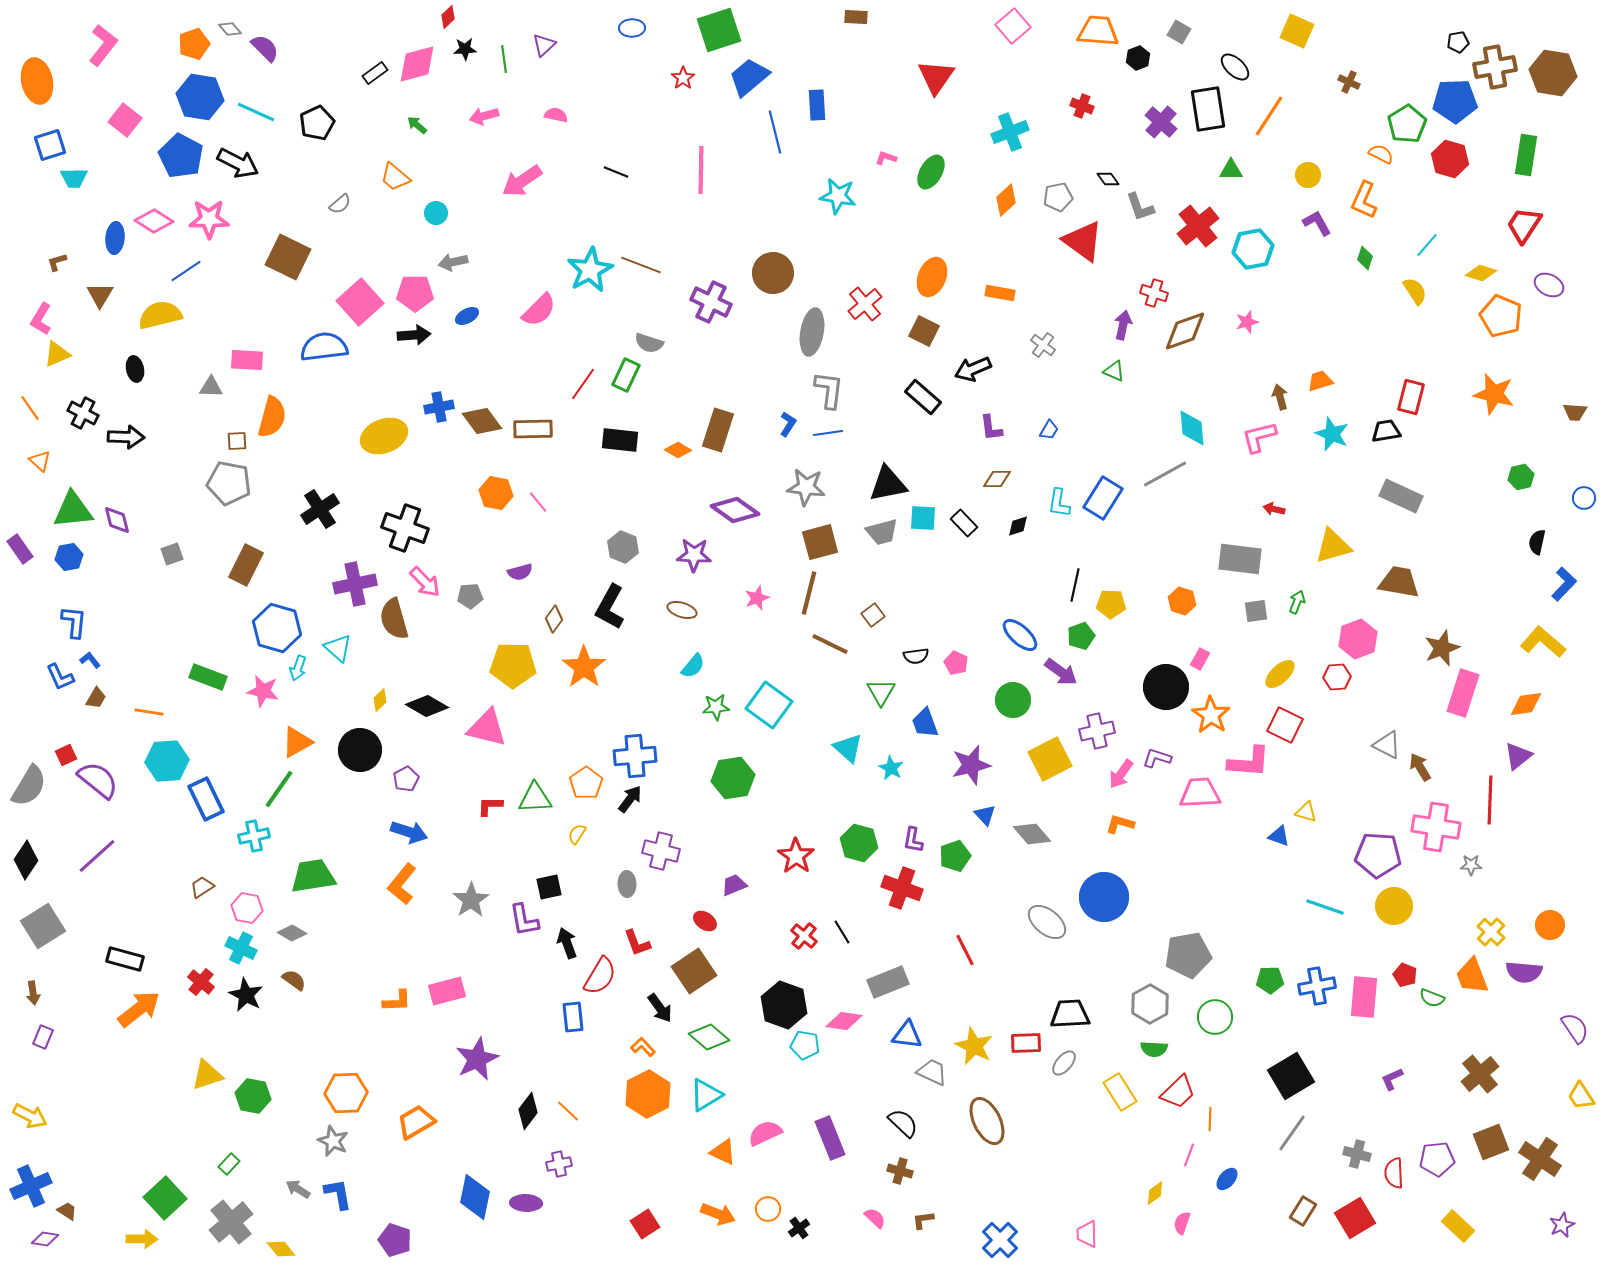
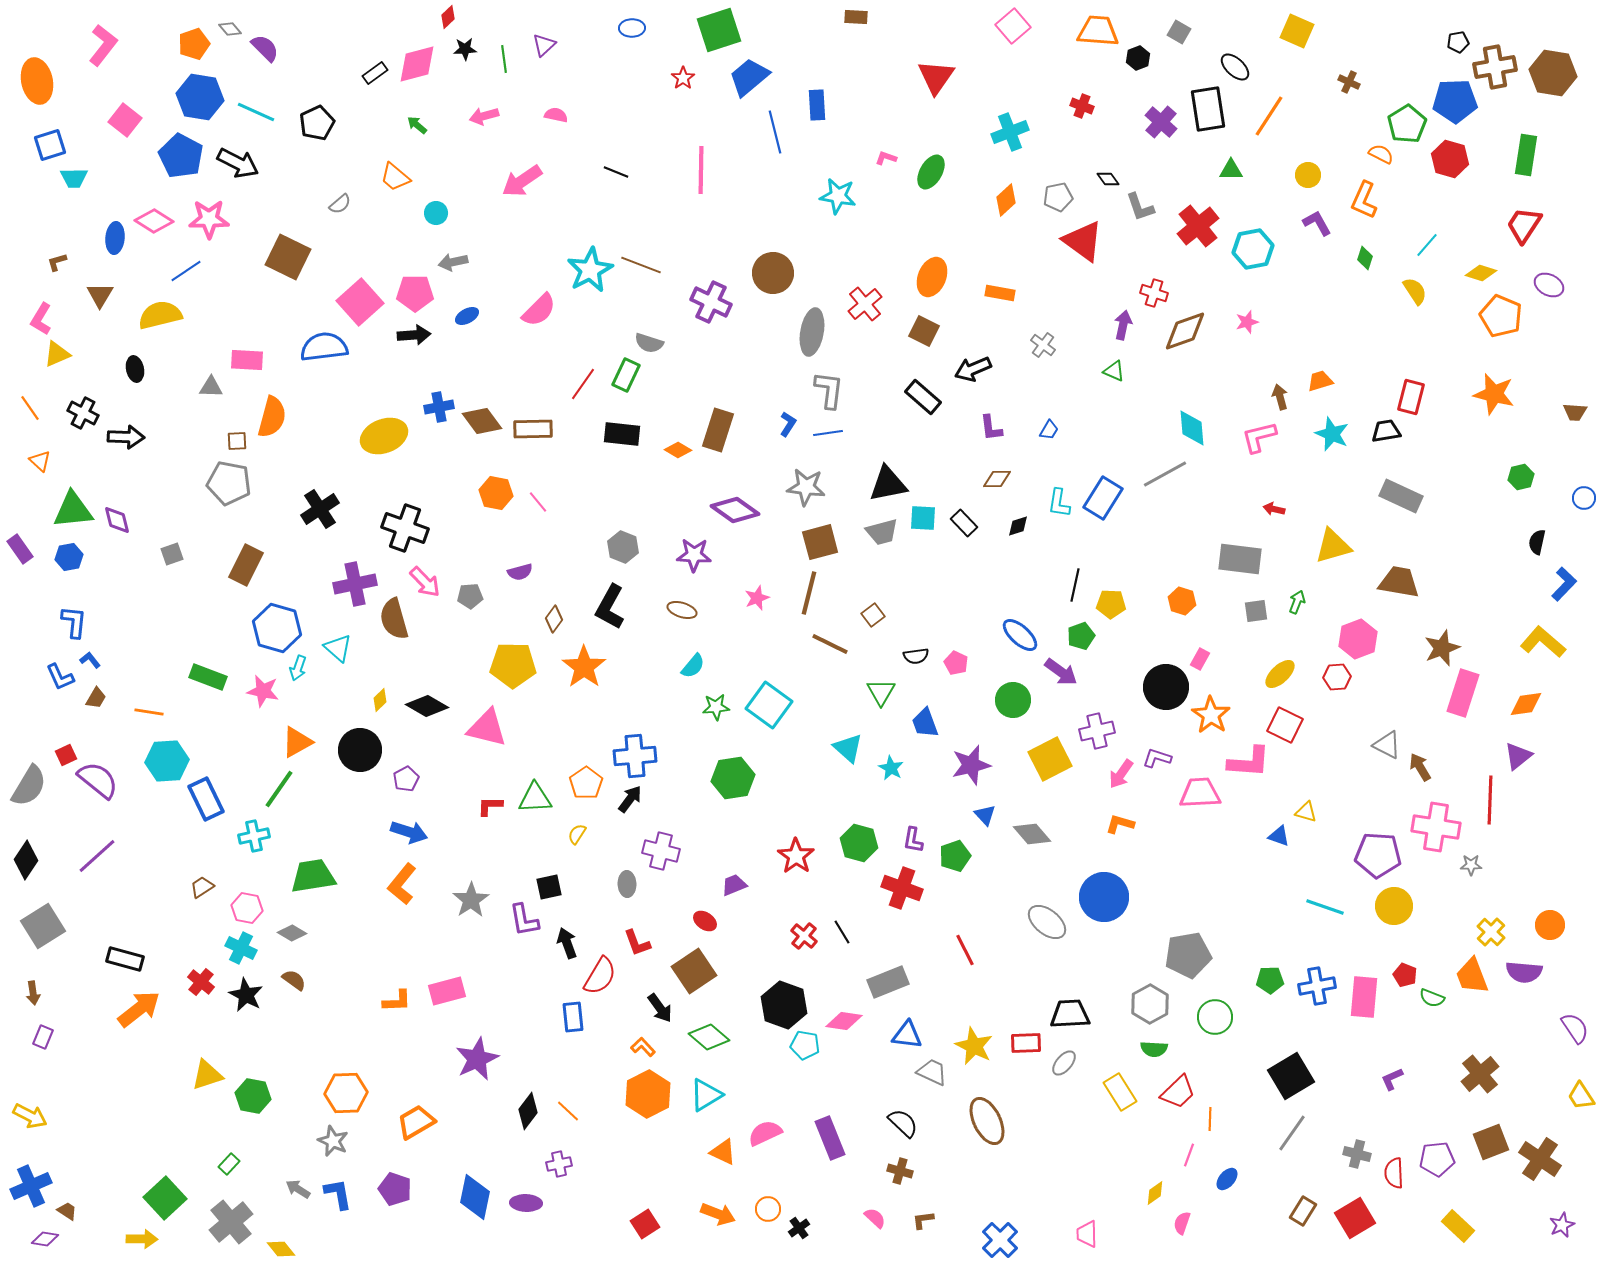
black rectangle at (620, 440): moved 2 px right, 6 px up
purple pentagon at (395, 1240): moved 51 px up
